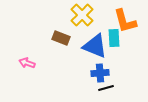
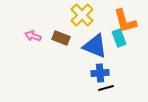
cyan rectangle: moved 5 px right; rotated 18 degrees counterclockwise
pink arrow: moved 6 px right, 27 px up
